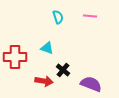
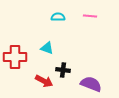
cyan semicircle: rotated 72 degrees counterclockwise
black cross: rotated 32 degrees counterclockwise
red arrow: rotated 18 degrees clockwise
